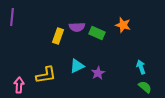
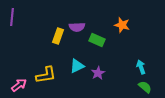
orange star: moved 1 px left
green rectangle: moved 7 px down
pink arrow: rotated 49 degrees clockwise
